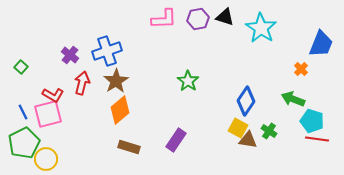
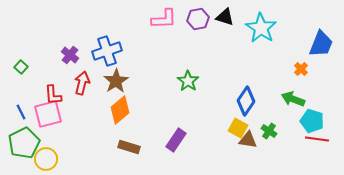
red L-shape: rotated 55 degrees clockwise
blue line: moved 2 px left
